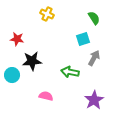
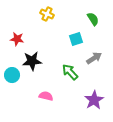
green semicircle: moved 1 px left, 1 px down
cyan square: moved 7 px left
gray arrow: rotated 28 degrees clockwise
green arrow: rotated 36 degrees clockwise
